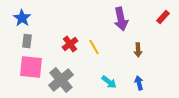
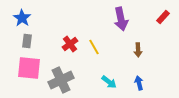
pink square: moved 2 px left, 1 px down
gray cross: rotated 15 degrees clockwise
